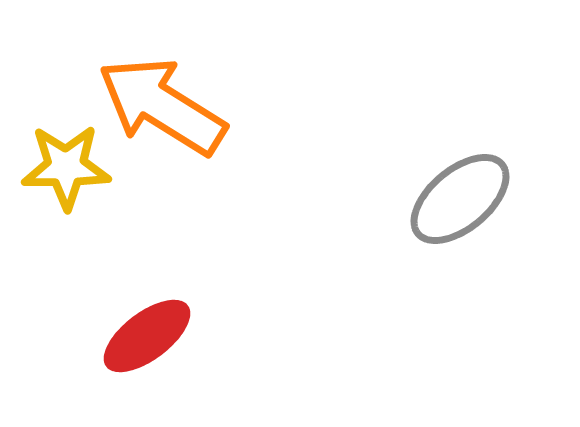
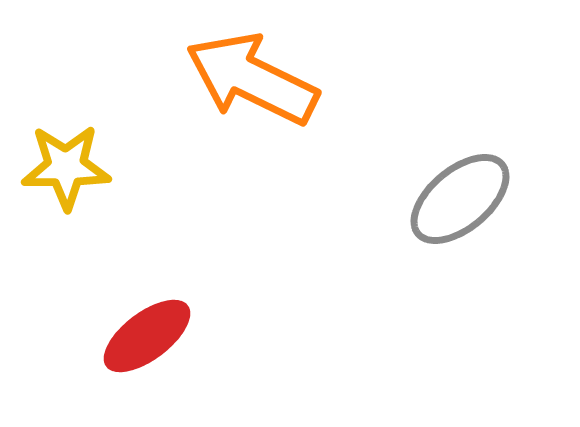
orange arrow: moved 90 px right, 27 px up; rotated 6 degrees counterclockwise
